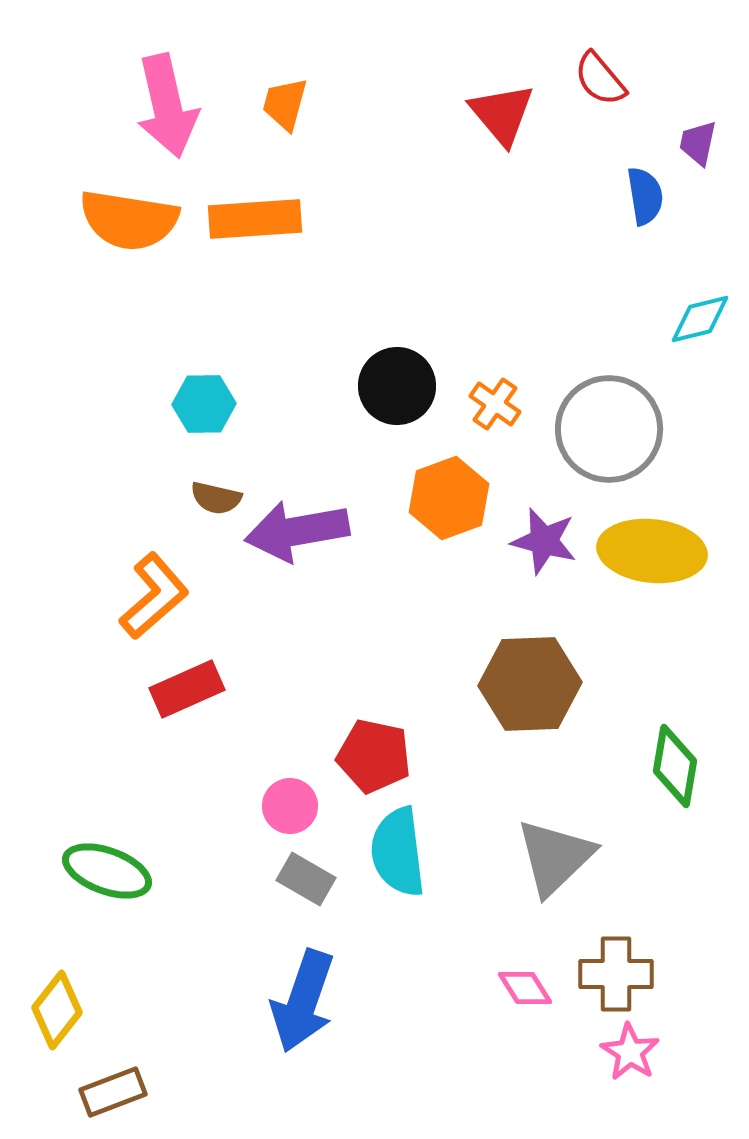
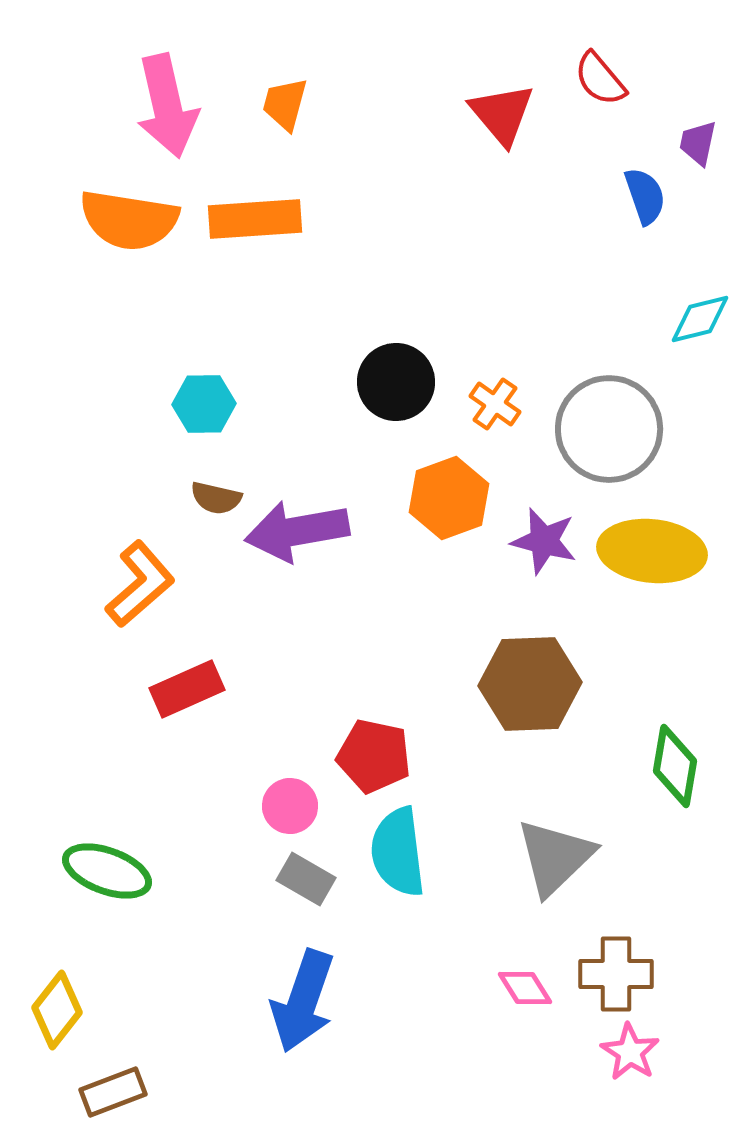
blue semicircle: rotated 10 degrees counterclockwise
black circle: moved 1 px left, 4 px up
orange L-shape: moved 14 px left, 12 px up
